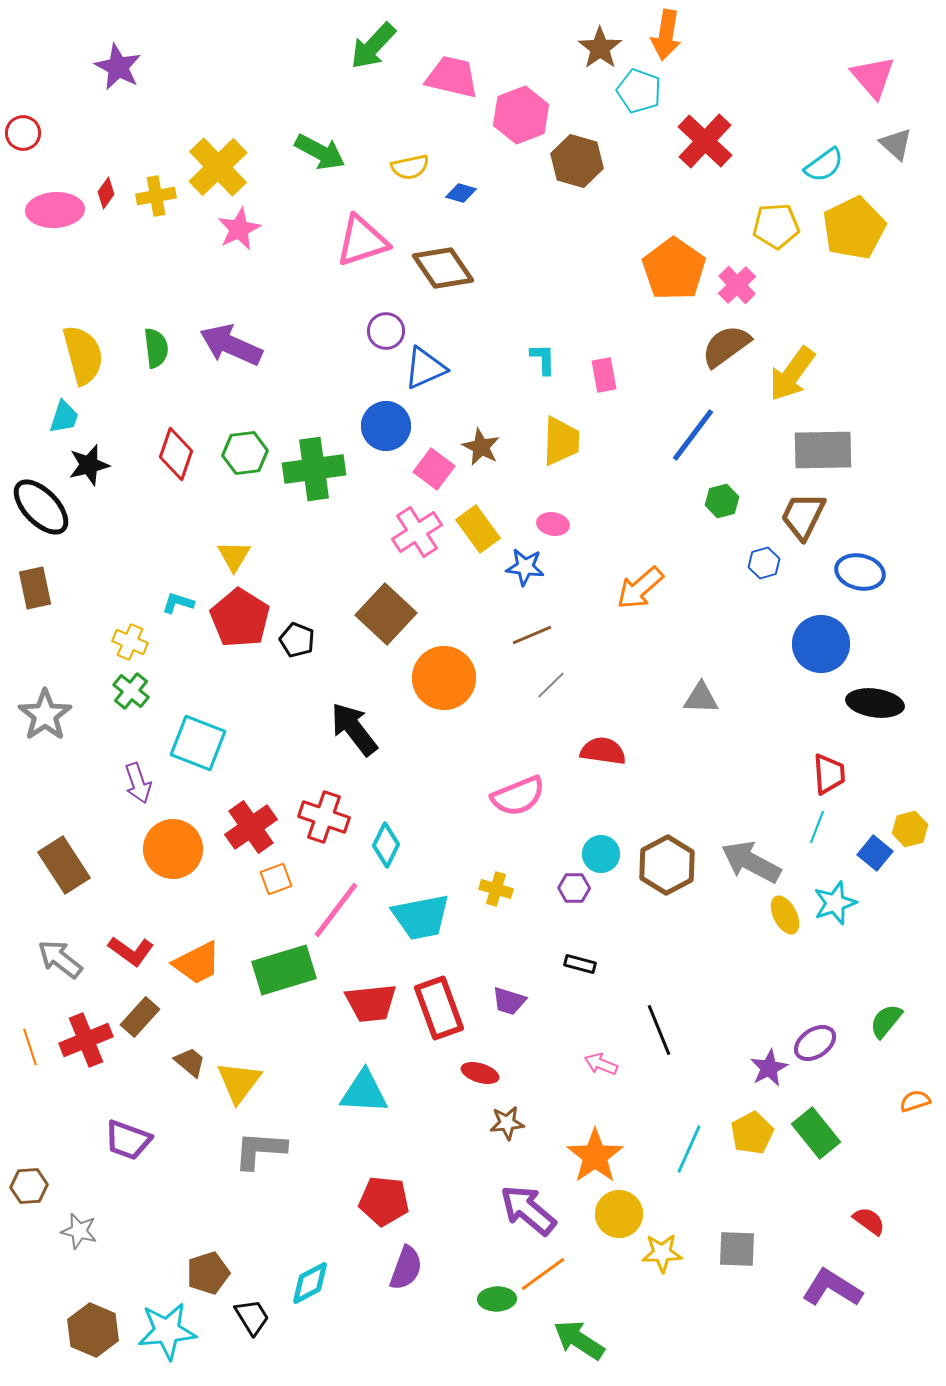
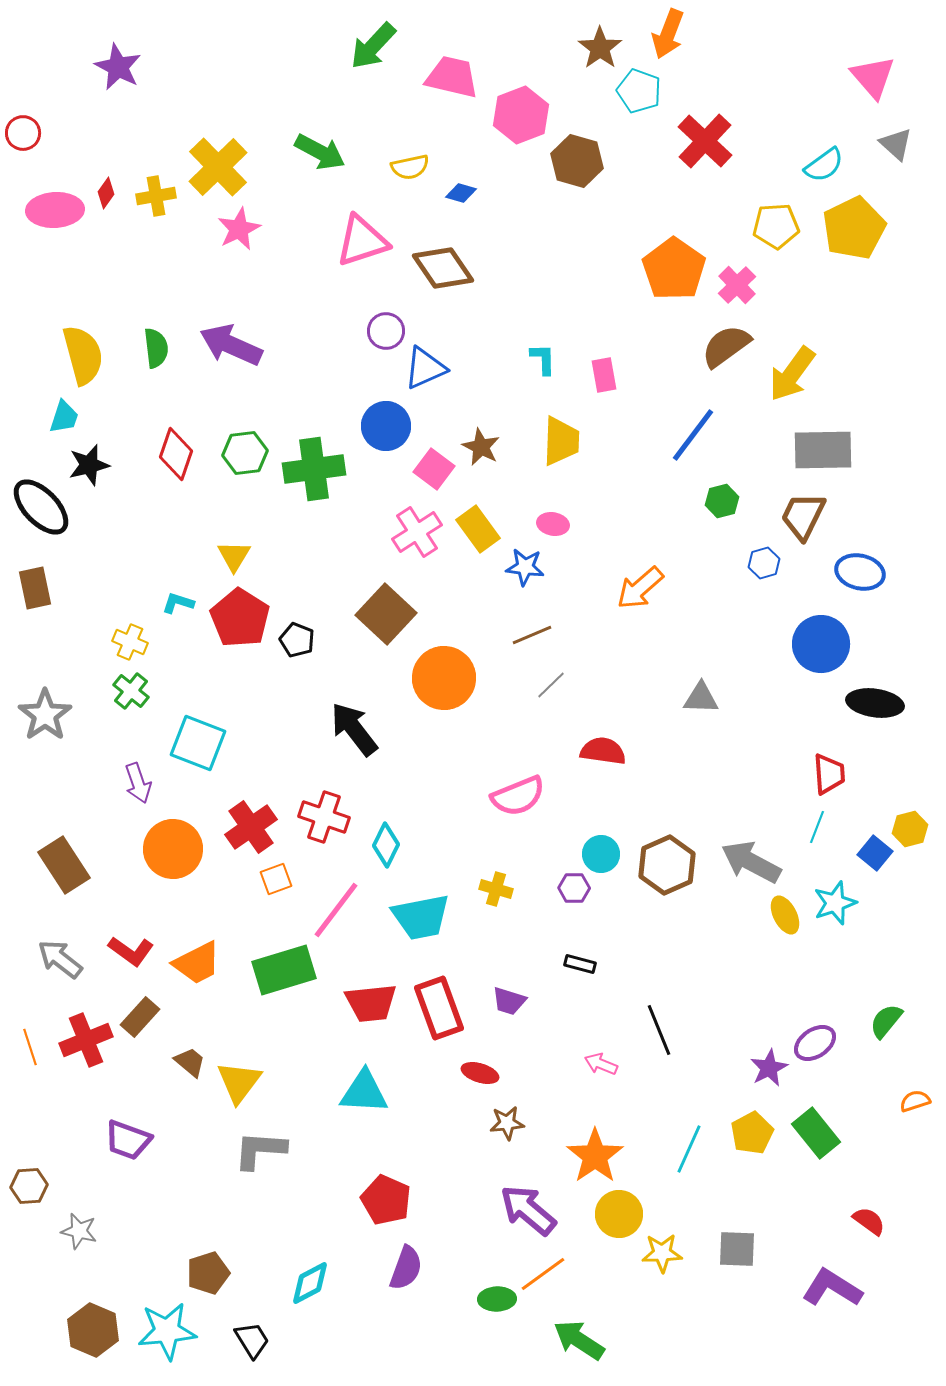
orange arrow at (666, 35): moved 2 px right, 1 px up; rotated 12 degrees clockwise
brown hexagon at (667, 865): rotated 4 degrees clockwise
red pentagon at (384, 1201): moved 2 px right, 1 px up; rotated 18 degrees clockwise
black trapezoid at (252, 1317): moved 23 px down
